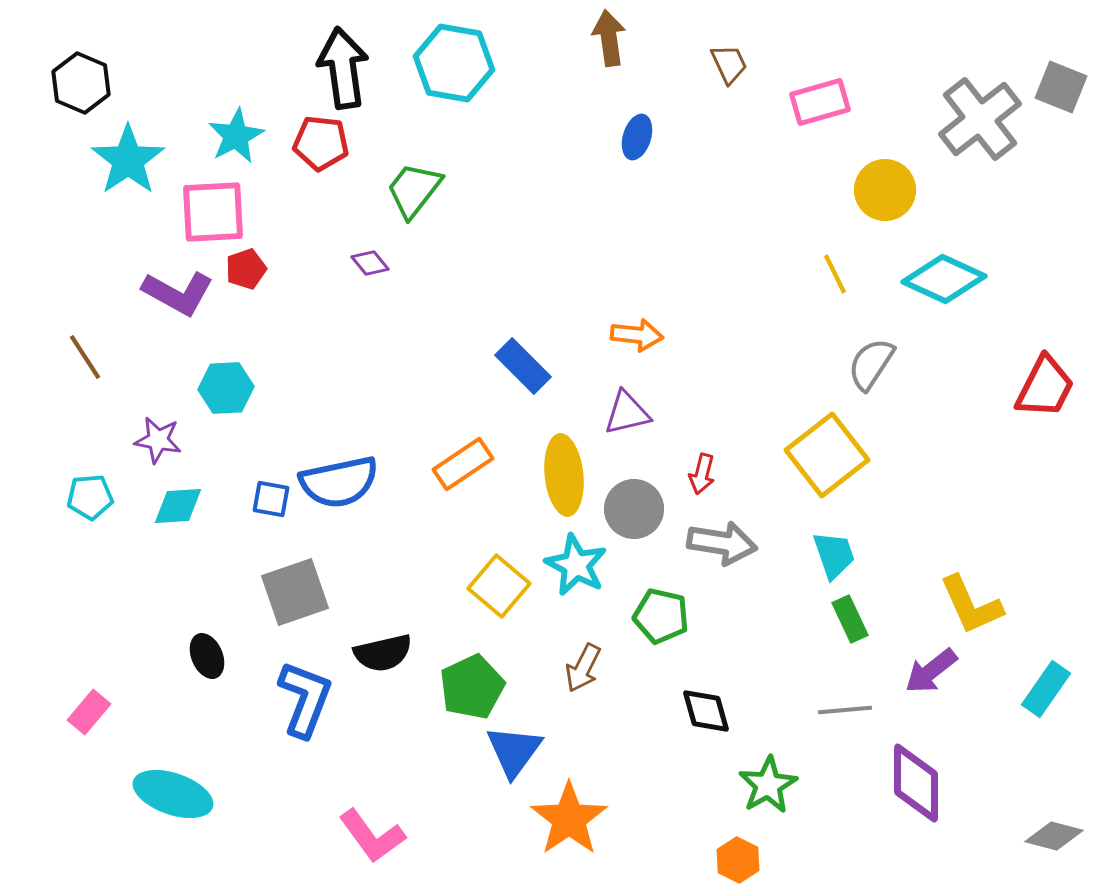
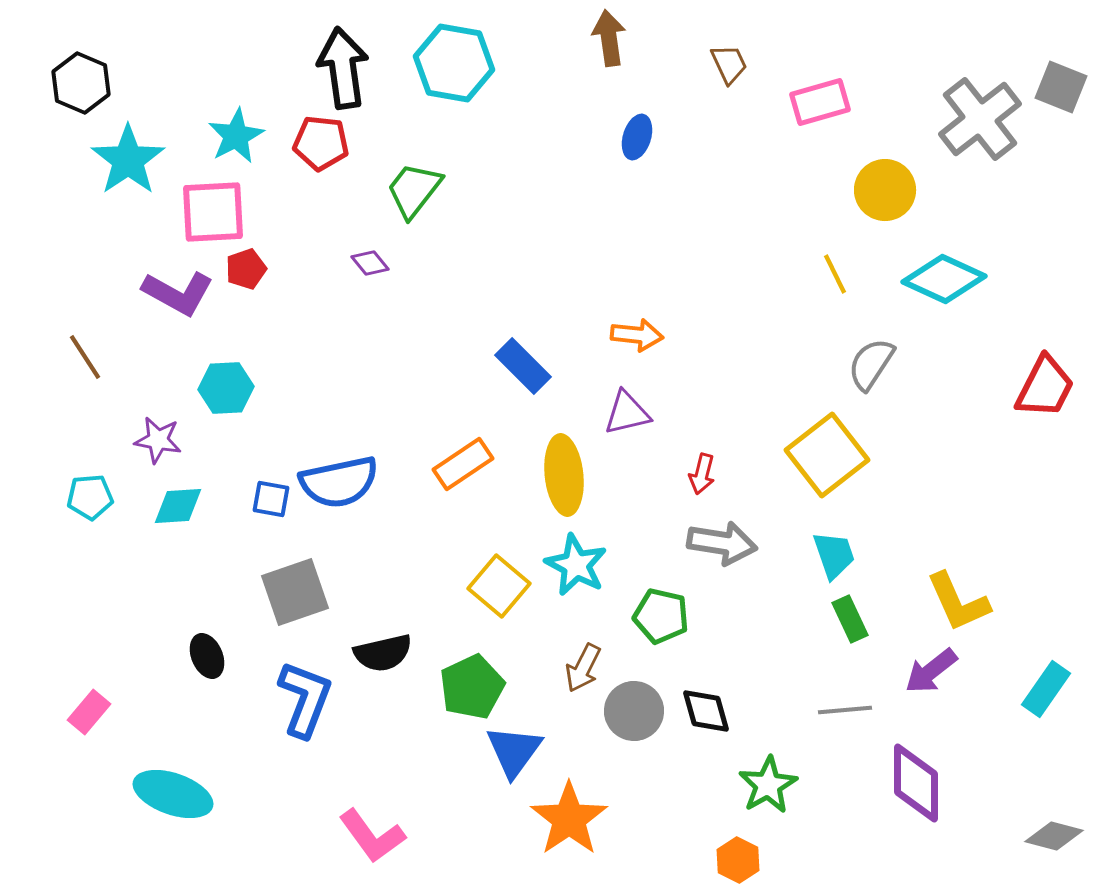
gray circle at (634, 509): moved 202 px down
yellow L-shape at (971, 605): moved 13 px left, 3 px up
